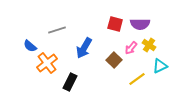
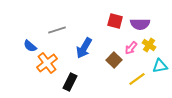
red square: moved 3 px up
cyan triangle: rotated 14 degrees clockwise
